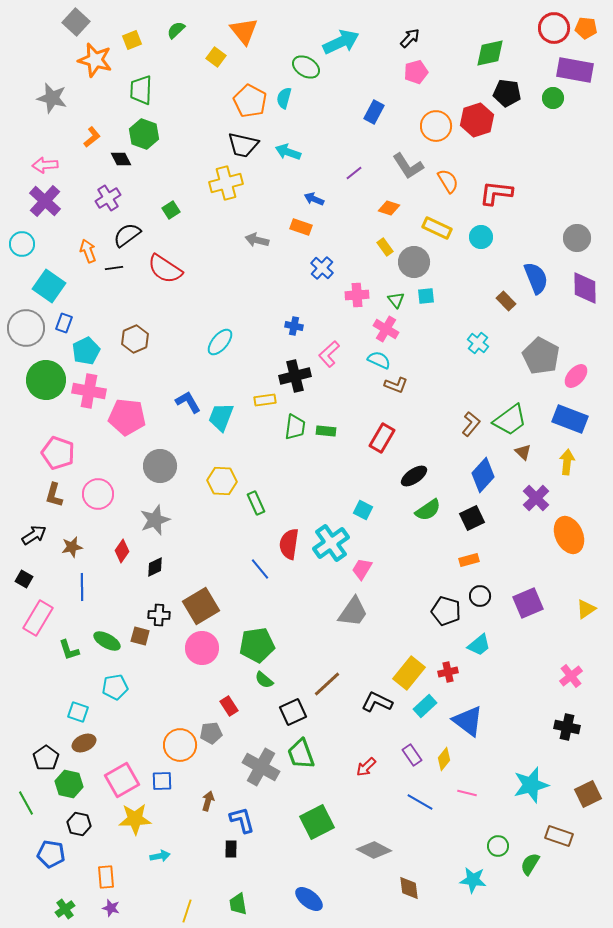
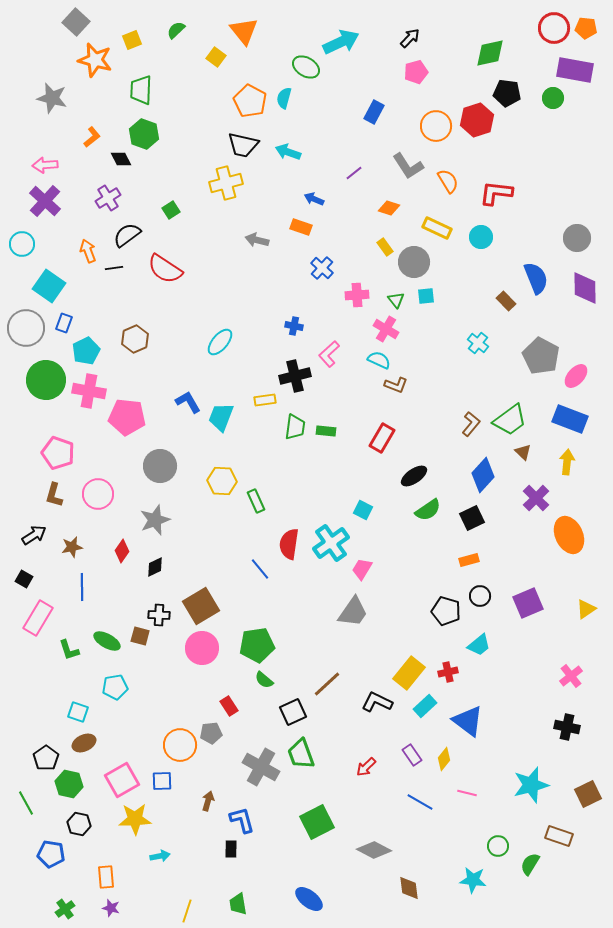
green rectangle at (256, 503): moved 2 px up
